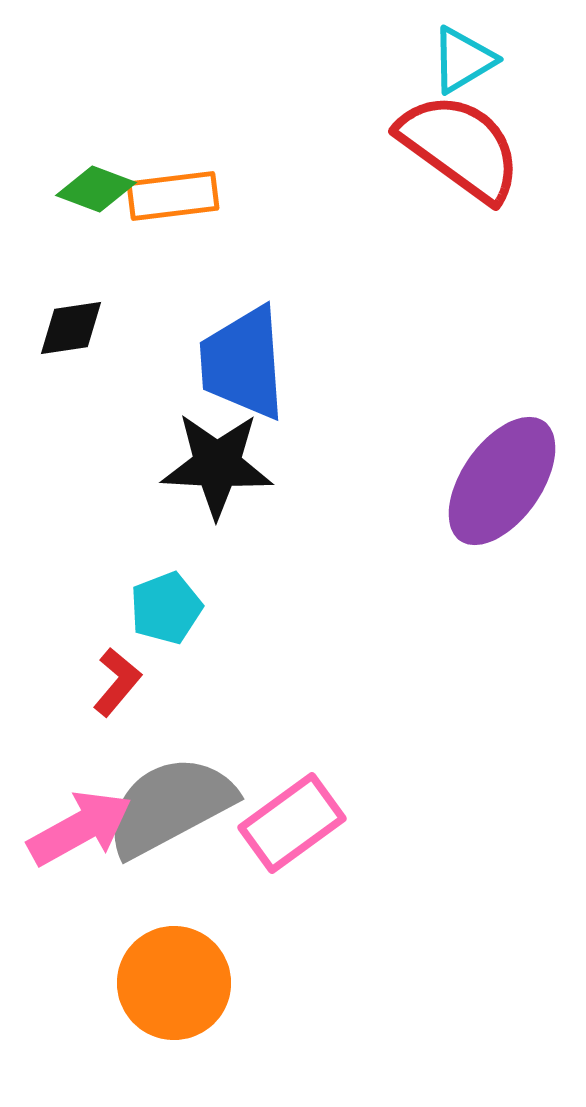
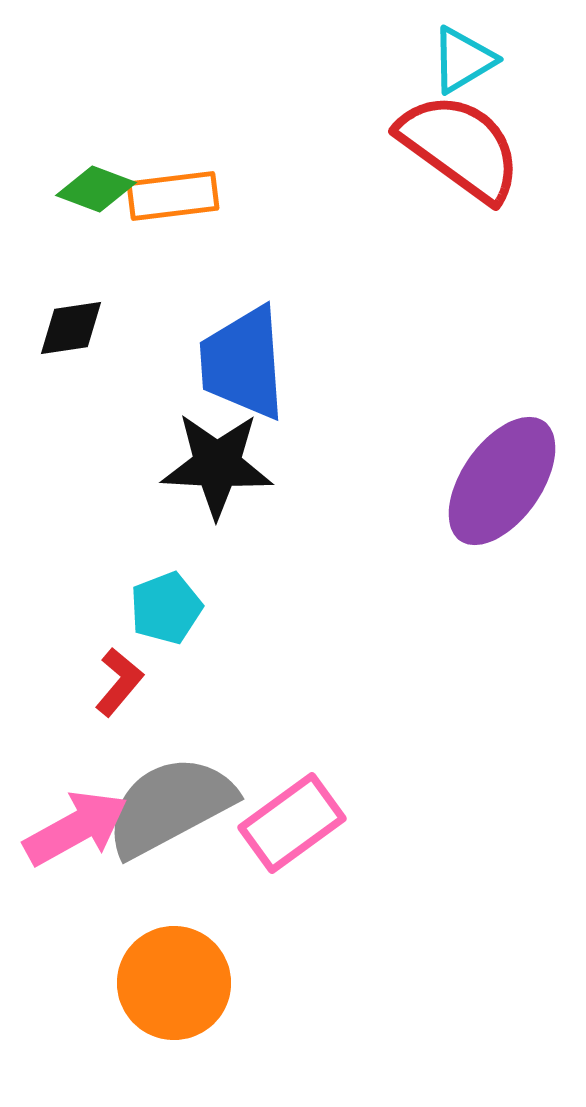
red L-shape: moved 2 px right
pink arrow: moved 4 px left
